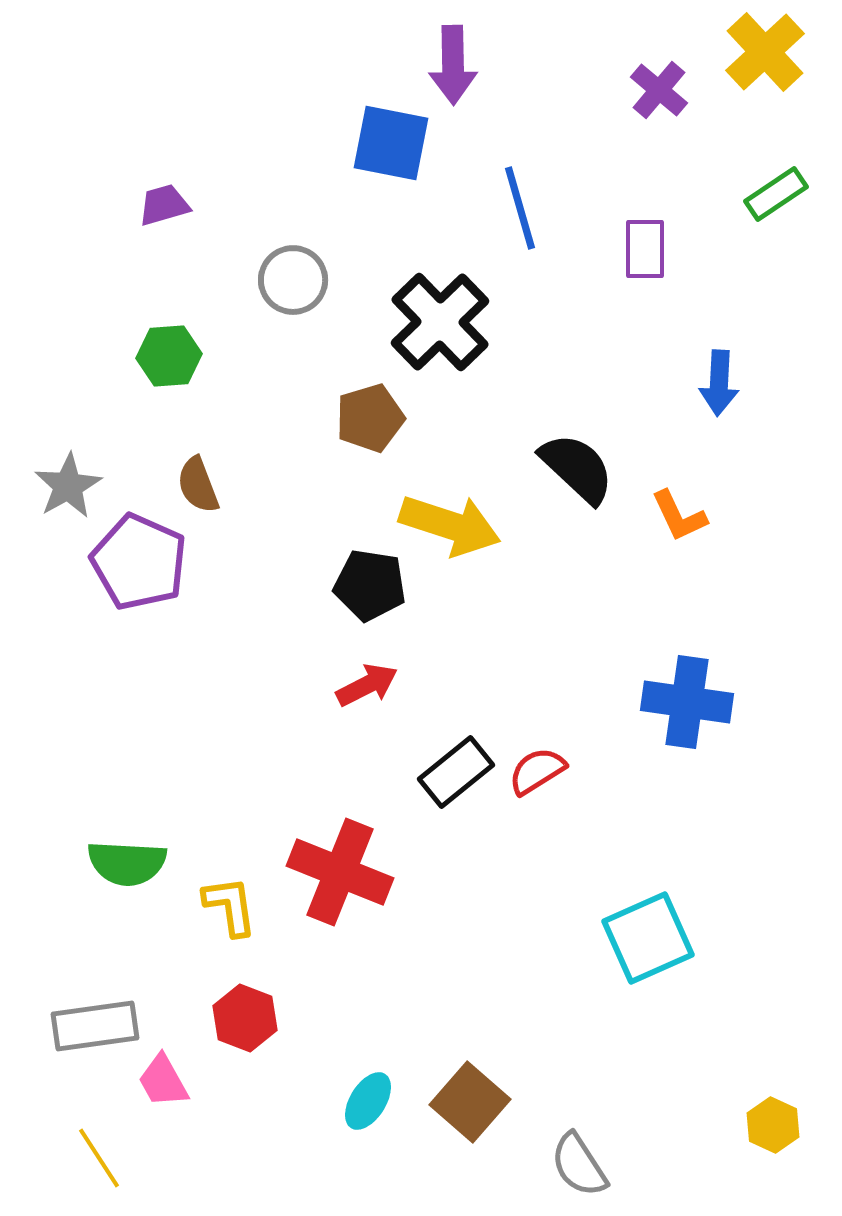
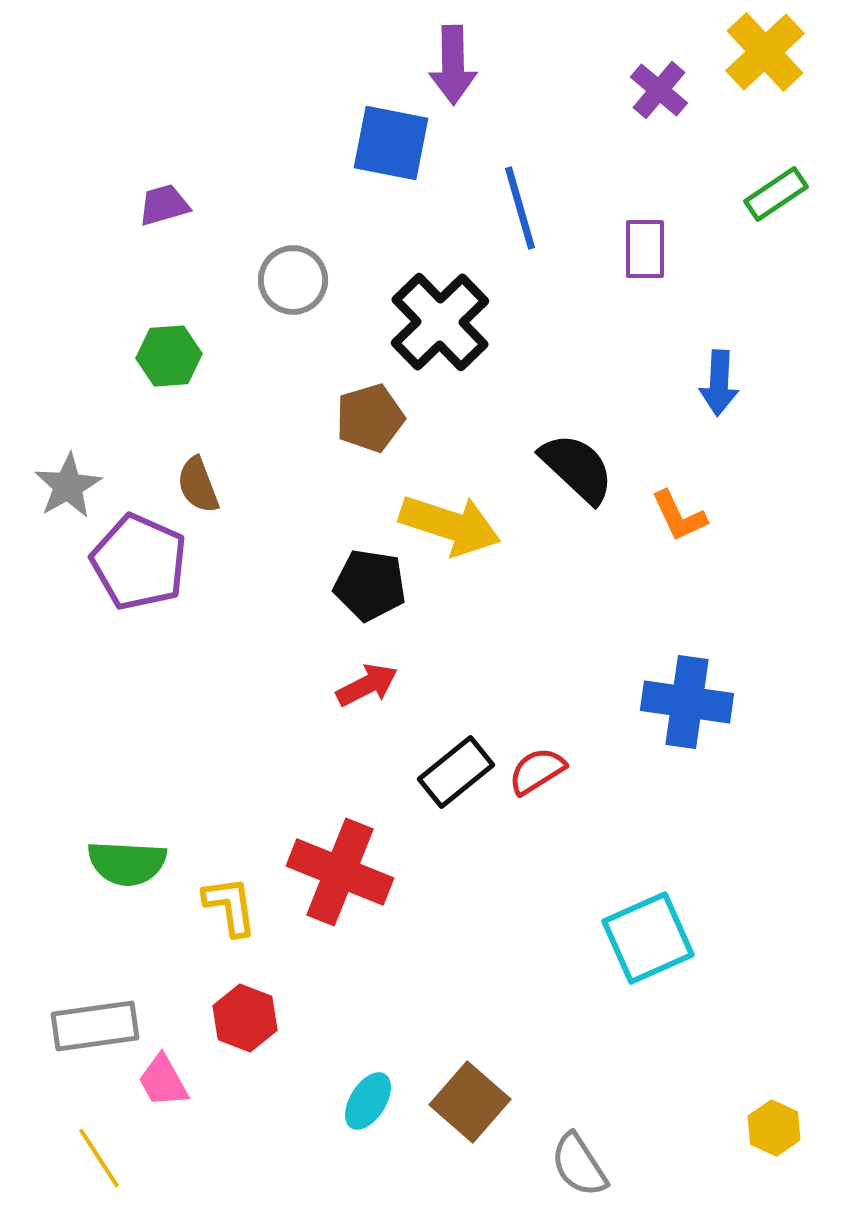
yellow hexagon: moved 1 px right, 3 px down
